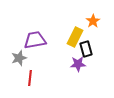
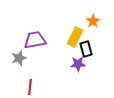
red line: moved 9 px down
